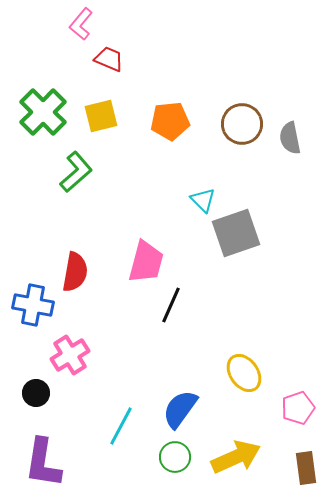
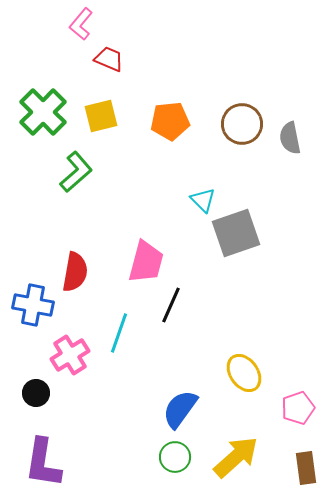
cyan line: moved 2 px left, 93 px up; rotated 9 degrees counterclockwise
yellow arrow: rotated 18 degrees counterclockwise
